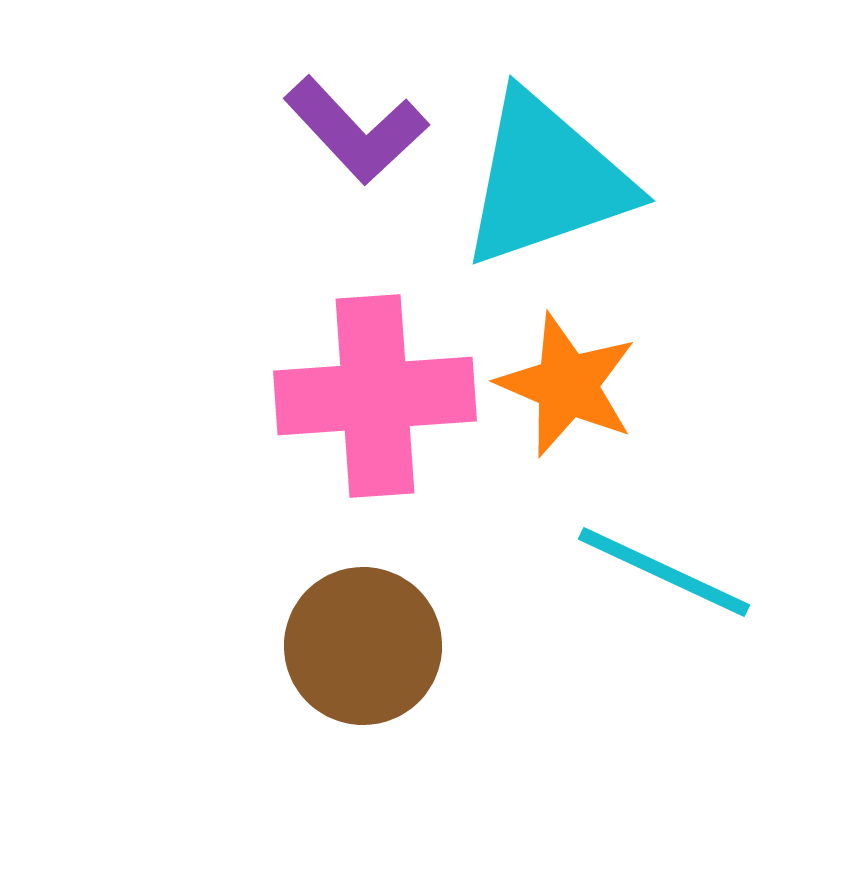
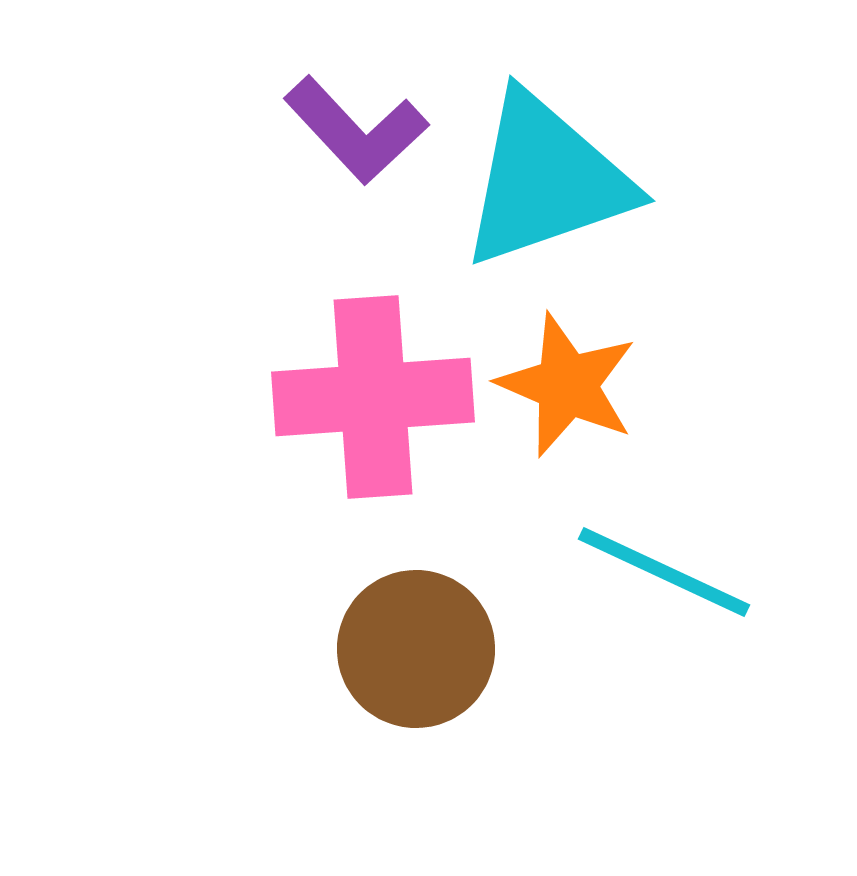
pink cross: moved 2 px left, 1 px down
brown circle: moved 53 px right, 3 px down
